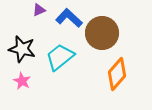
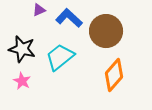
brown circle: moved 4 px right, 2 px up
orange diamond: moved 3 px left, 1 px down
